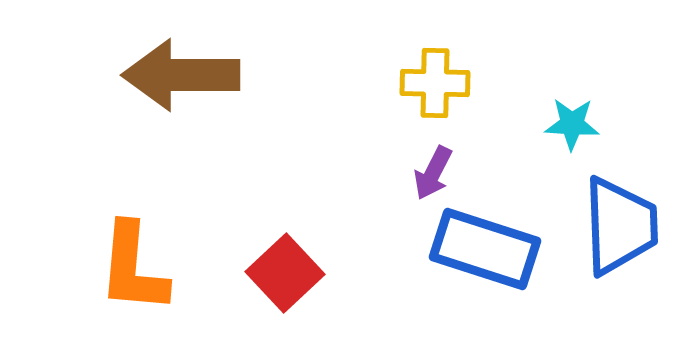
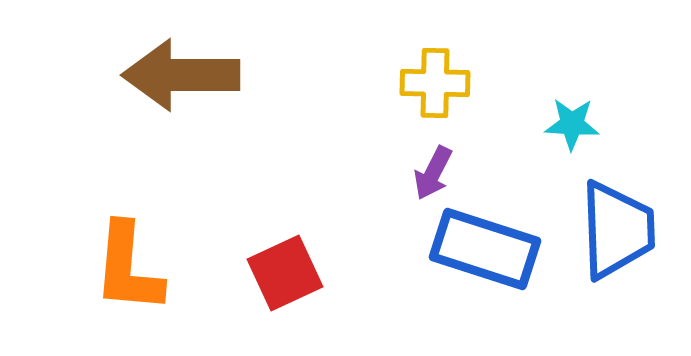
blue trapezoid: moved 3 px left, 4 px down
orange L-shape: moved 5 px left
red square: rotated 18 degrees clockwise
